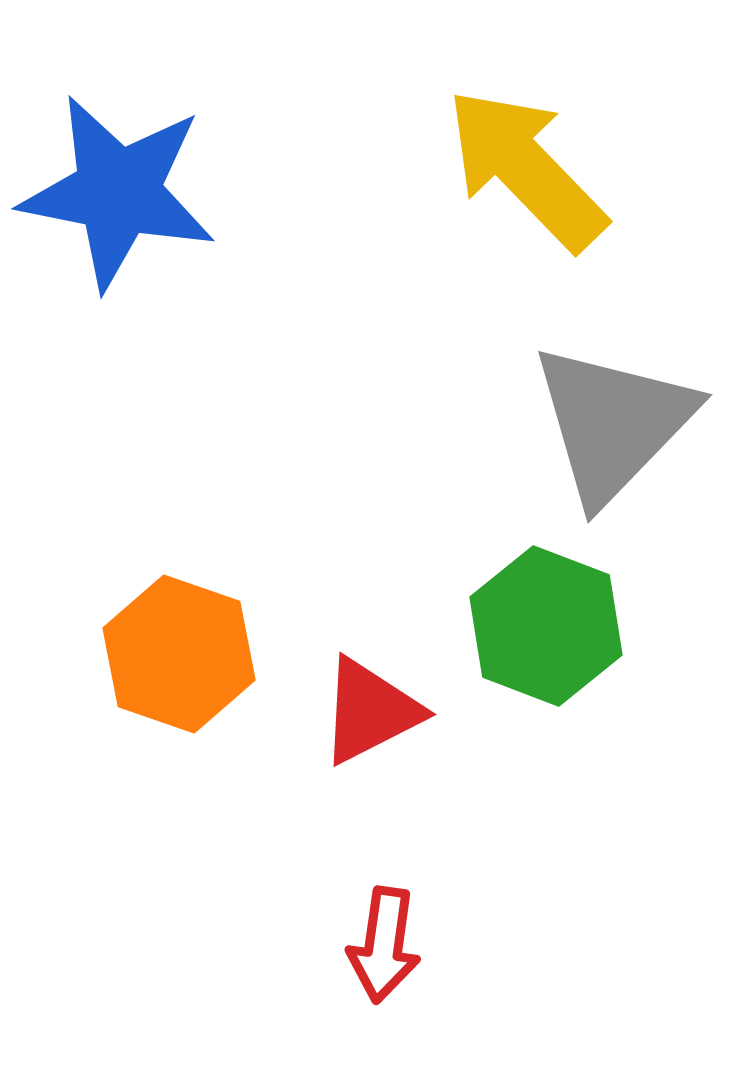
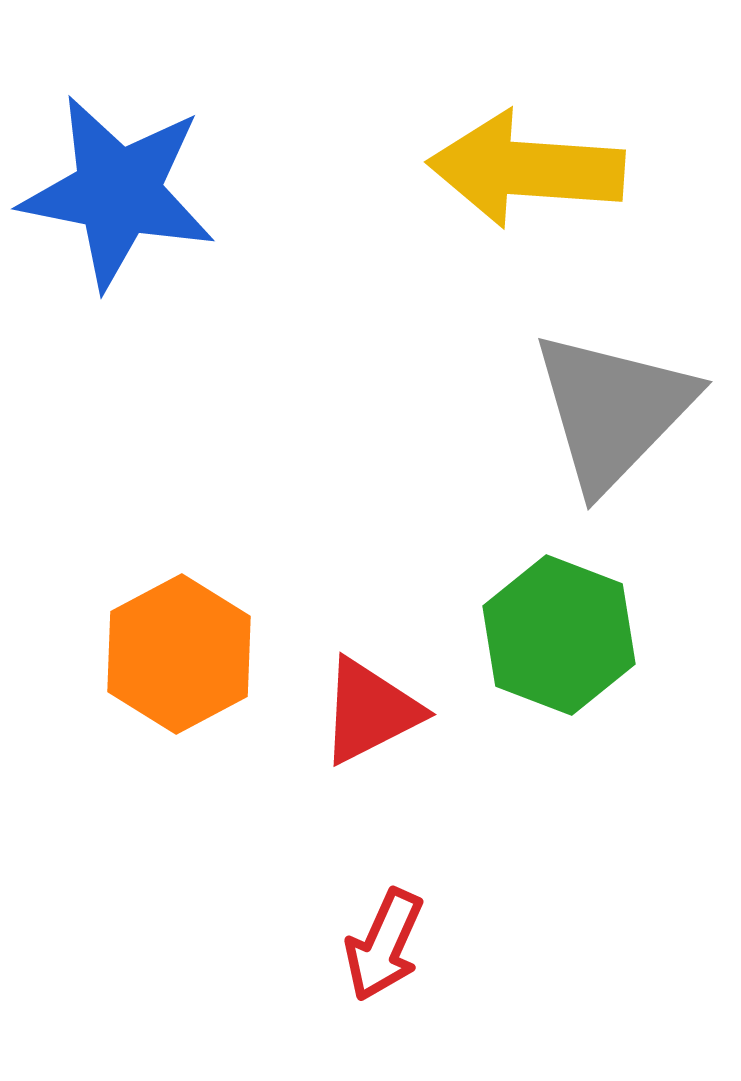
yellow arrow: rotated 42 degrees counterclockwise
gray triangle: moved 13 px up
green hexagon: moved 13 px right, 9 px down
orange hexagon: rotated 13 degrees clockwise
red arrow: rotated 16 degrees clockwise
